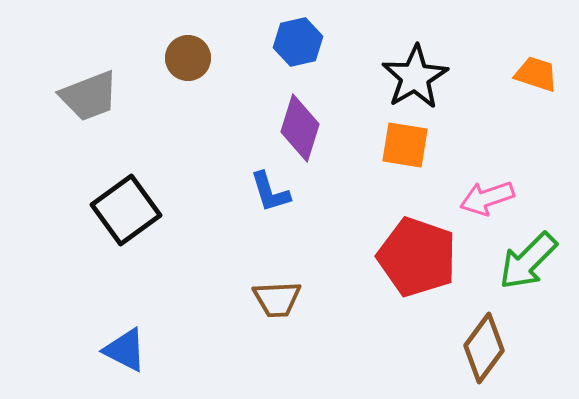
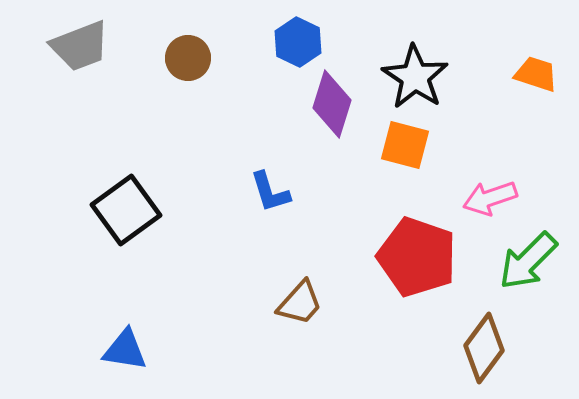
blue hexagon: rotated 21 degrees counterclockwise
black star: rotated 8 degrees counterclockwise
gray trapezoid: moved 9 px left, 50 px up
purple diamond: moved 32 px right, 24 px up
orange square: rotated 6 degrees clockwise
pink arrow: moved 3 px right
brown trapezoid: moved 23 px right, 4 px down; rotated 45 degrees counterclockwise
blue triangle: rotated 18 degrees counterclockwise
